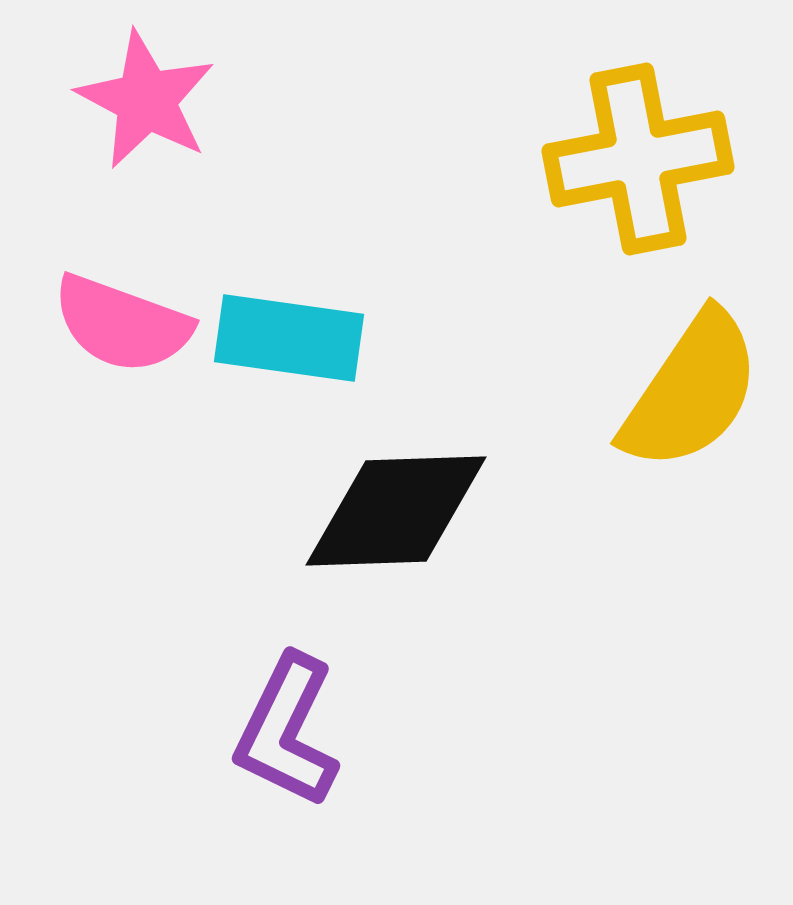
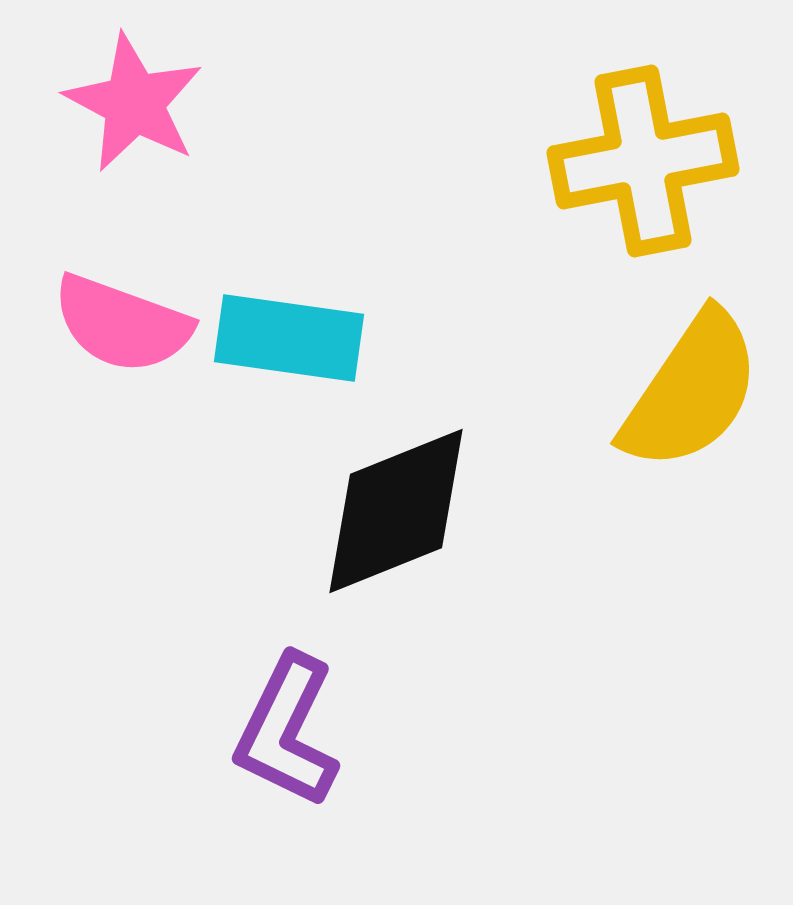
pink star: moved 12 px left, 3 px down
yellow cross: moved 5 px right, 2 px down
black diamond: rotated 20 degrees counterclockwise
